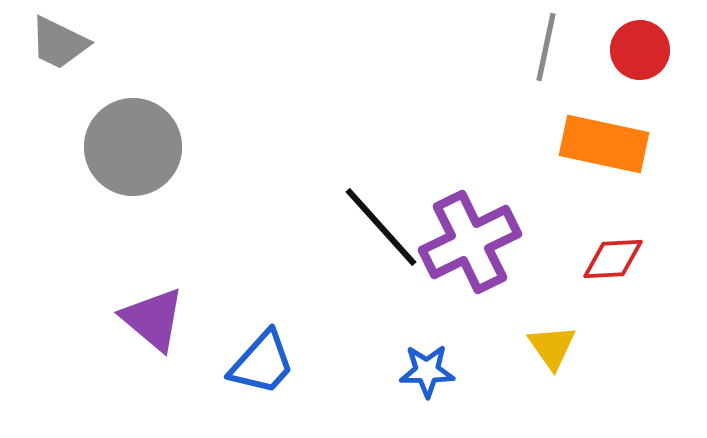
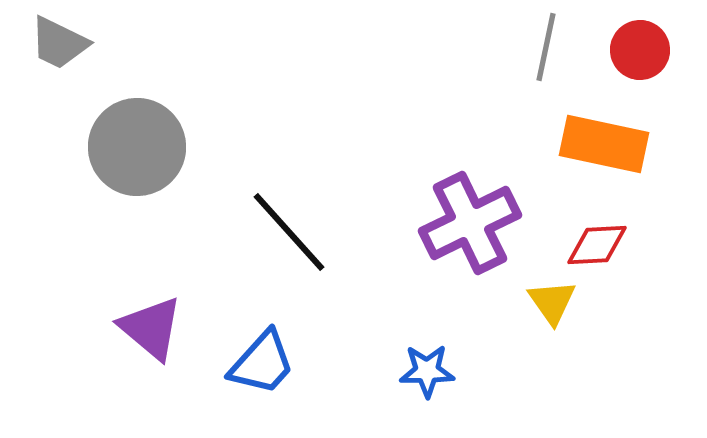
gray circle: moved 4 px right
black line: moved 92 px left, 5 px down
purple cross: moved 19 px up
red diamond: moved 16 px left, 14 px up
purple triangle: moved 2 px left, 9 px down
yellow triangle: moved 45 px up
